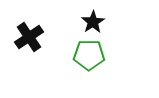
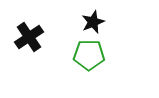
black star: rotated 10 degrees clockwise
